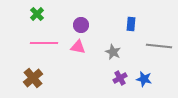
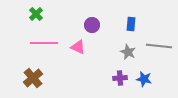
green cross: moved 1 px left
purple circle: moved 11 px right
pink triangle: rotated 14 degrees clockwise
gray star: moved 15 px right
purple cross: rotated 24 degrees clockwise
